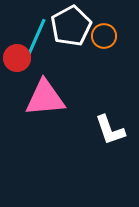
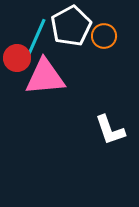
pink triangle: moved 21 px up
